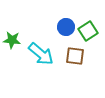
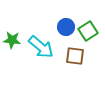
cyan arrow: moved 7 px up
